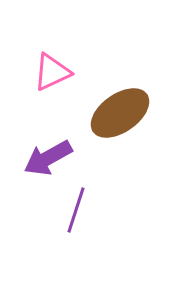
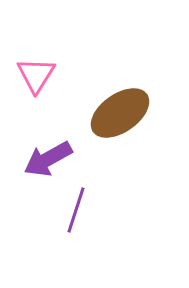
pink triangle: moved 16 px left, 3 px down; rotated 33 degrees counterclockwise
purple arrow: moved 1 px down
